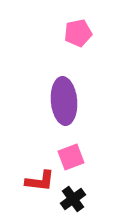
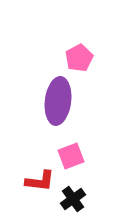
pink pentagon: moved 1 px right, 25 px down; rotated 16 degrees counterclockwise
purple ellipse: moved 6 px left; rotated 12 degrees clockwise
pink square: moved 1 px up
